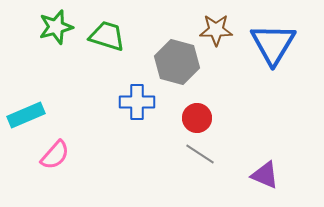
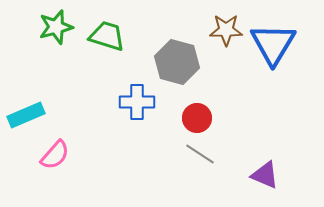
brown star: moved 10 px right
